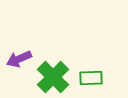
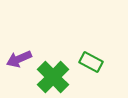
green rectangle: moved 16 px up; rotated 30 degrees clockwise
